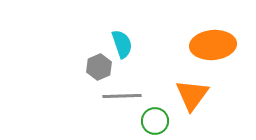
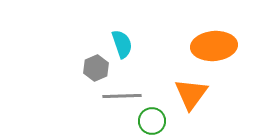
orange ellipse: moved 1 px right, 1 px down
gray hexagon: moved 3 px left, 1 px down
orange triangle: moved 1 px left, 1 px up
green circle: moved 3 px left
